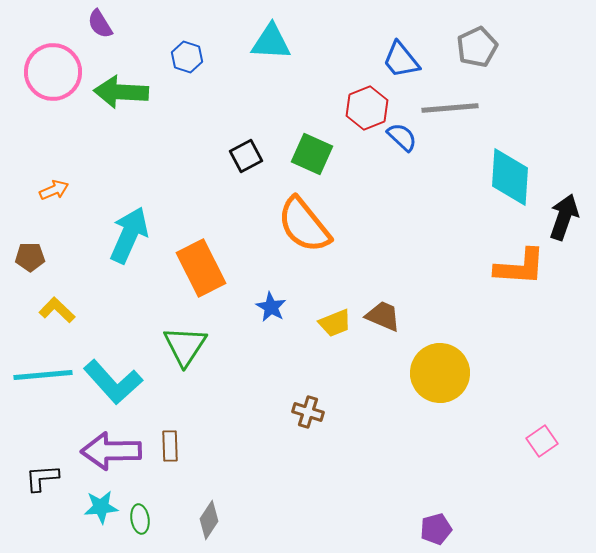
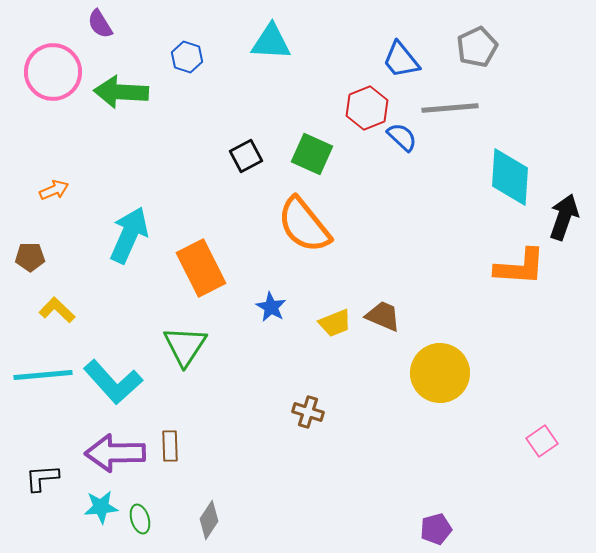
purple arrow: moved 4 px right, 2 px down
green ellipse: rotated 8 degrees counterclockwise
